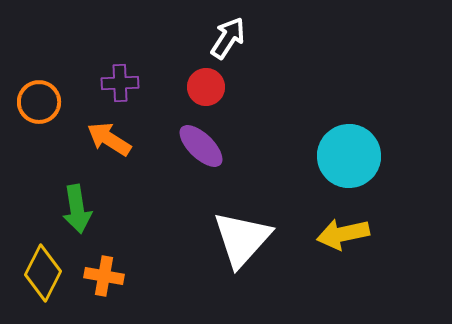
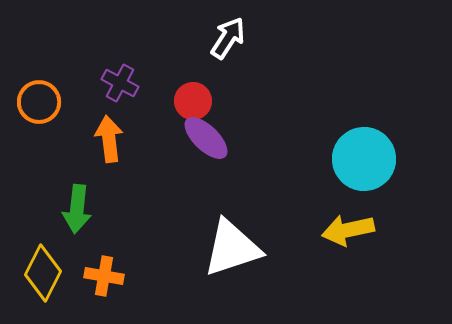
purple cross: rotated 30 degrees clockwise
red circle: moved 13 px left, 14 px down
orange arrow: rotated 51 degrees clockwise
purple ellipse: moved 5 px right, 8 px up
cyan circle: moved 15 px right, 3 px down
green arrow: rotated 15 degrees clockwise
yellow arrow: moved 5 px right, 4 px up
white triangle: moved 10 px left, 9 px down; rotated 30 degrees clockwise
